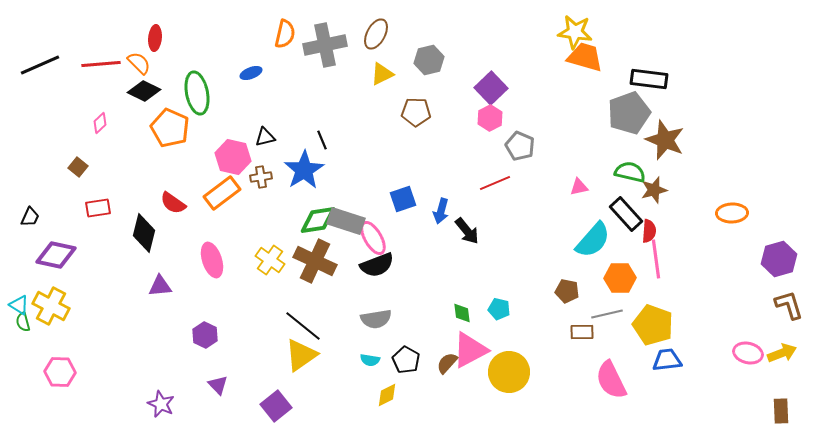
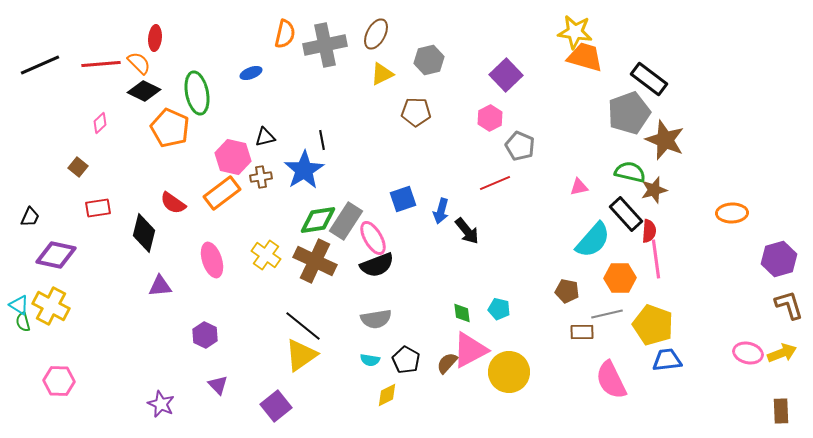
black rectangle at (649, 79): rotated 30 degrees clockwise
purple square at (491, 88): moved 15 px right, 13 px up
black line at (322, 140): rotated 12 degrees clockwise
gray rectangle at (346, 221): rotated 75 degrees counterclockwise
yellow cross at (270, 260): moved 4 px left, 5 px up
pink hexagon at (60, 372): moved 1 px left, 9 px down
